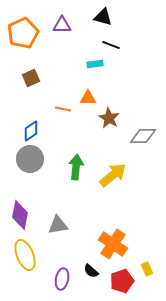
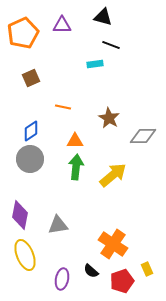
orange triangle: moved 13 px left, 43 px down
orange line: moved 2 px up
